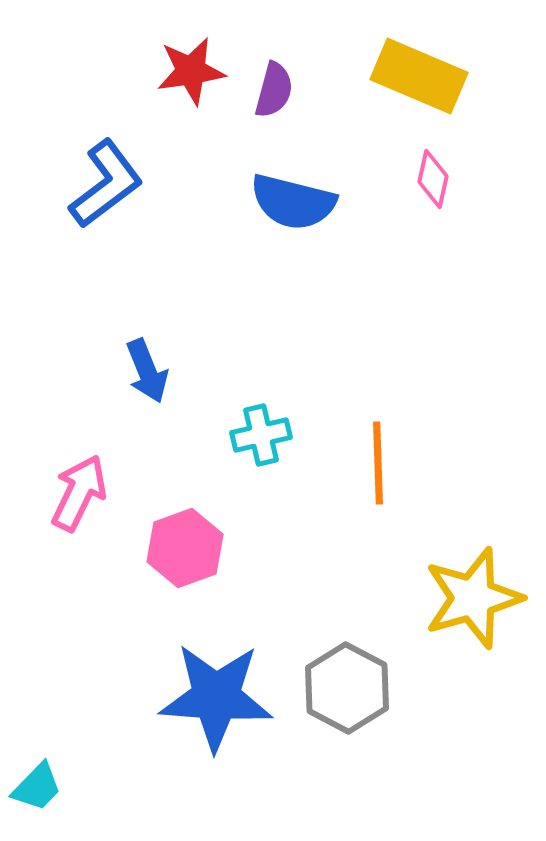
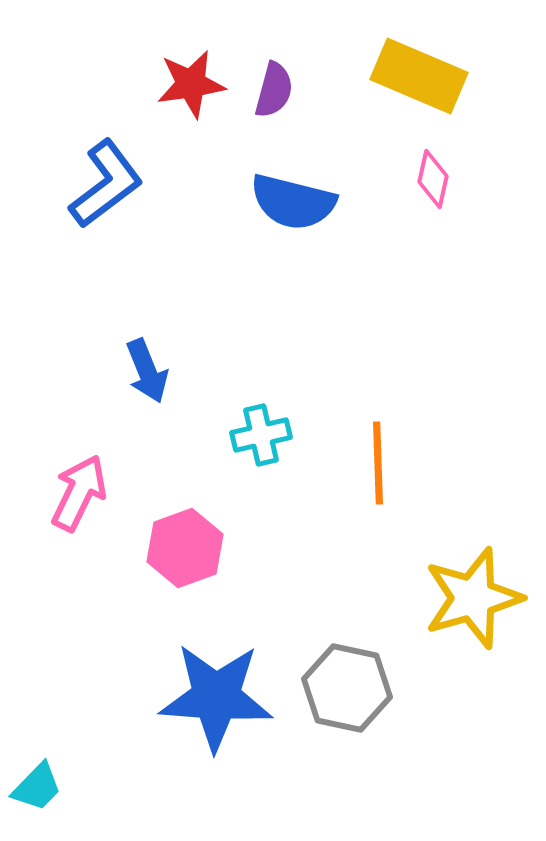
red star: moved 13 px down
gray hexagon: rotated 16 degrees counterclockwise
